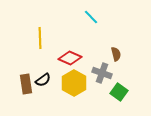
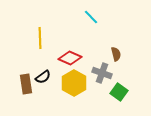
black semicircle: moved 3 px up
